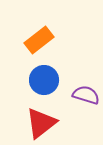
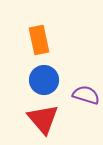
orange rectangle: rotated 64 degrees counterclockwise
red triangle: moved 2 px right, 4 px up; rotated 32 degrees counterclockwise
